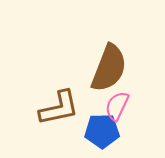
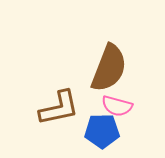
pink semicircle: rotated 100 degrees counterclockwise
